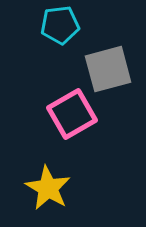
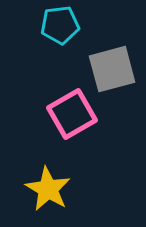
gray square: moved 4 px right
yellow star: moved 1 px down
